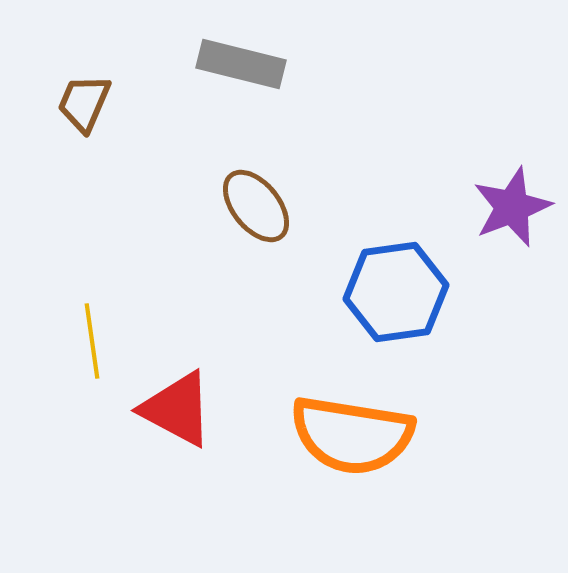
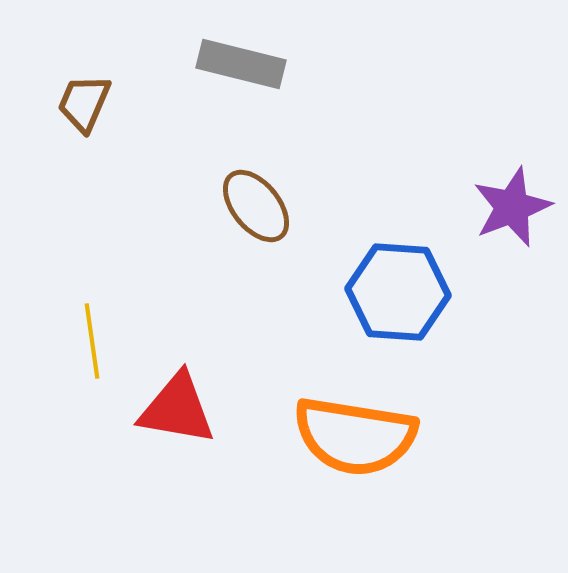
blue hexagon: moved 2 px right; rotated 12 degrees clockwise
red triangle: rotated 18 degrees counterclockwise
orange semicircle: moved 3 px right, 1 px down
